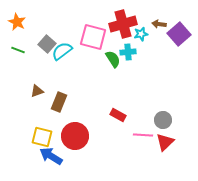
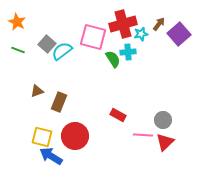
brown arrow: rotated 120 degrees clockwise
